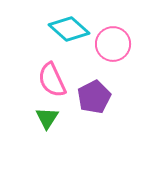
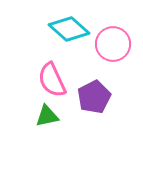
green triangle: moved 2 px up; rotated 45 degrees clockwise
